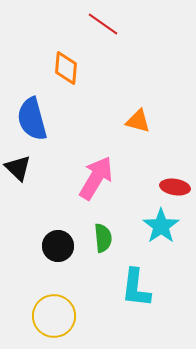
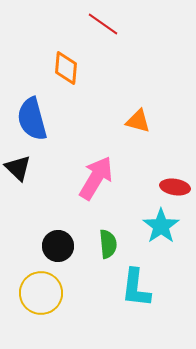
green semicircle: moved 5 px right, 6 px down
yellow circle: moved 13 px left, 23 px up
